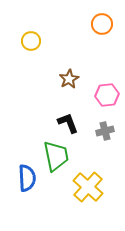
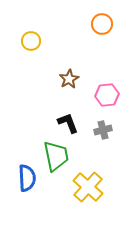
gray cross: moved 2 px left, 1 px up
